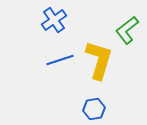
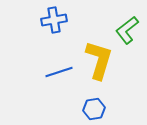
blue cross: rotated 25 degrees clockwise
blue line: moved 1 px left, 12 px down
